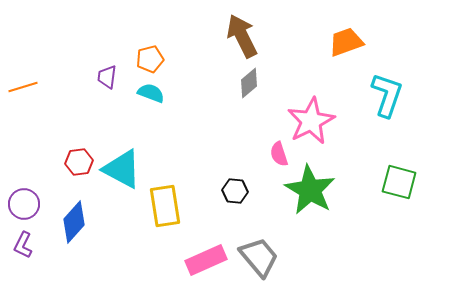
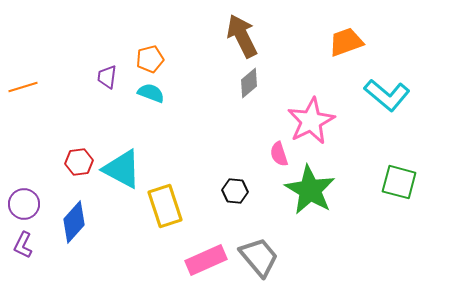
cyan L-shape: rotated 111 degrees clockwise
yellow rectangle: rotated 9 degrees counterclockwise
